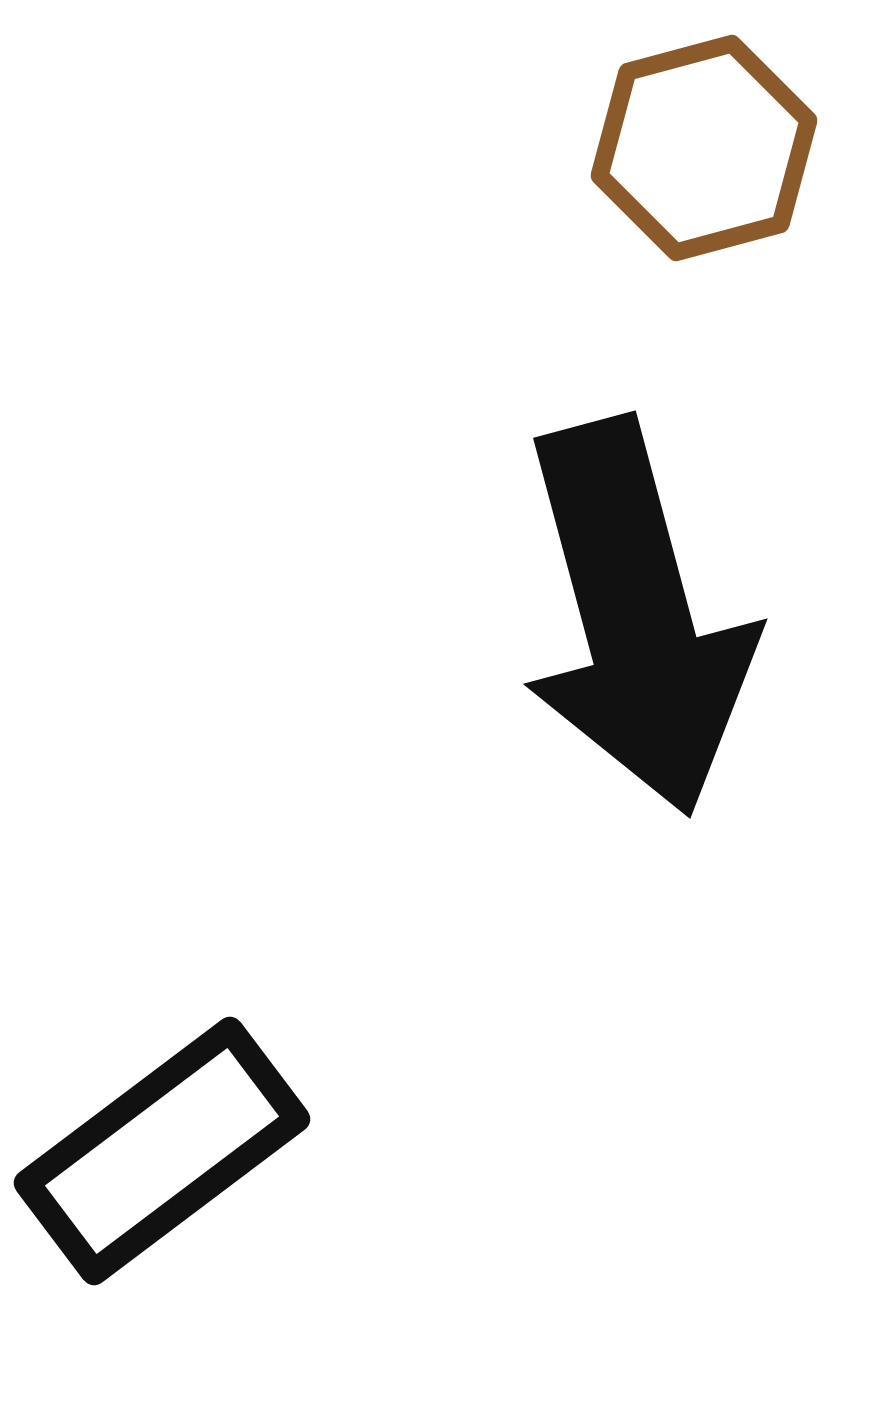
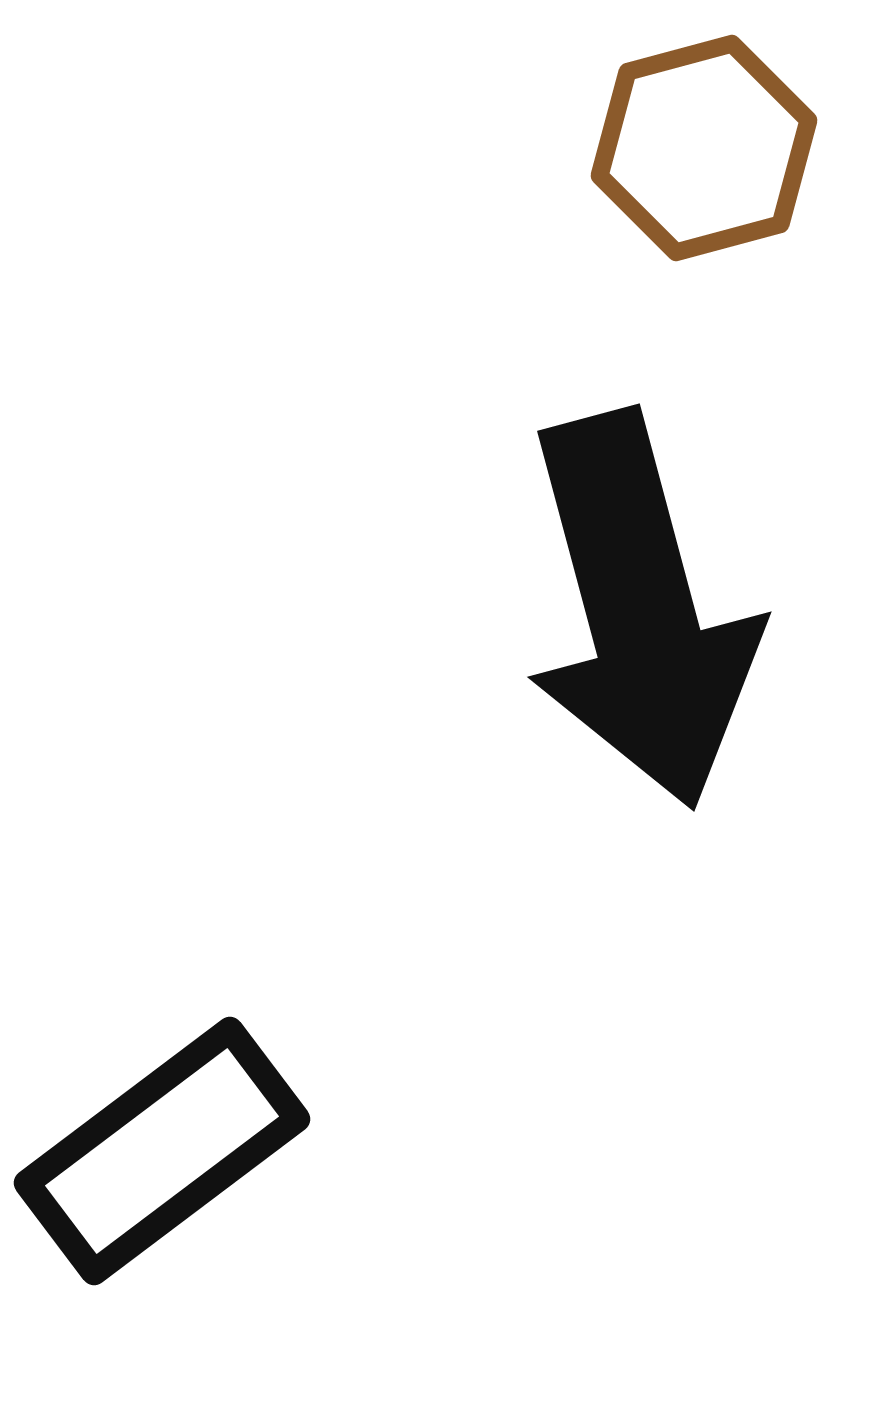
black arrow: moved 4 px right, 7 px up
